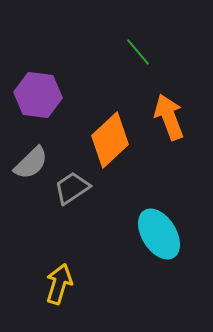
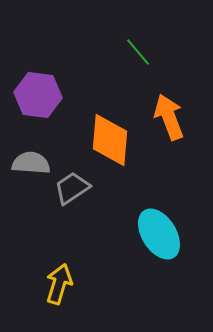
orange diamond: rotated 42 degrees counterclockwise
gray semicircle: rotated 132 degrees counterclockwise
